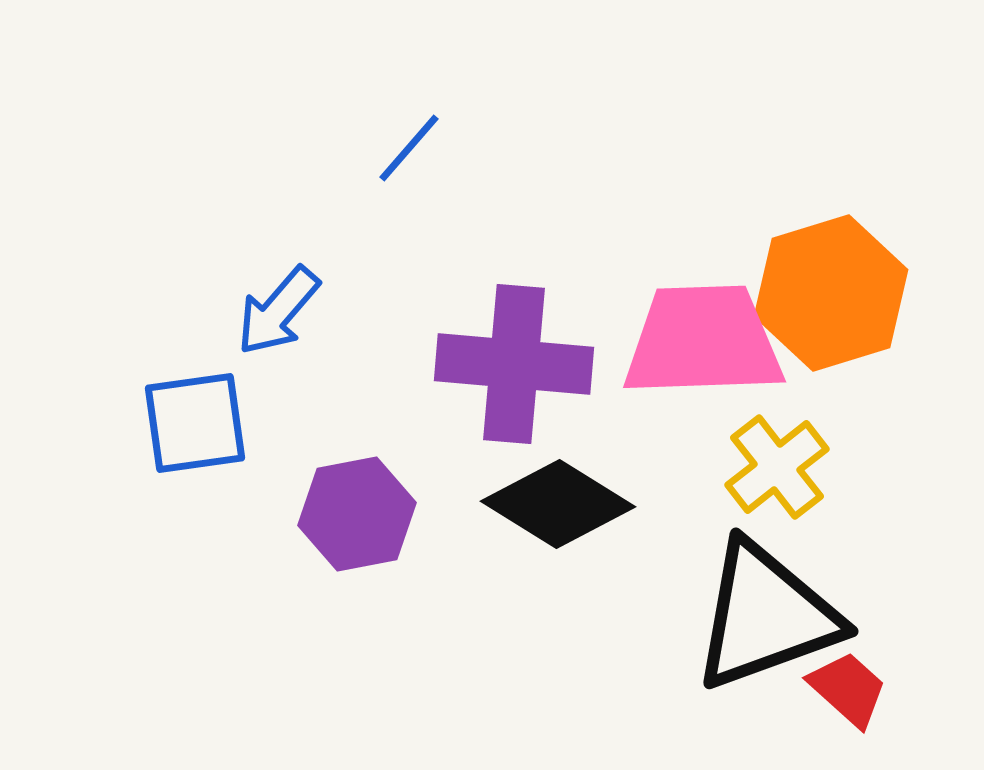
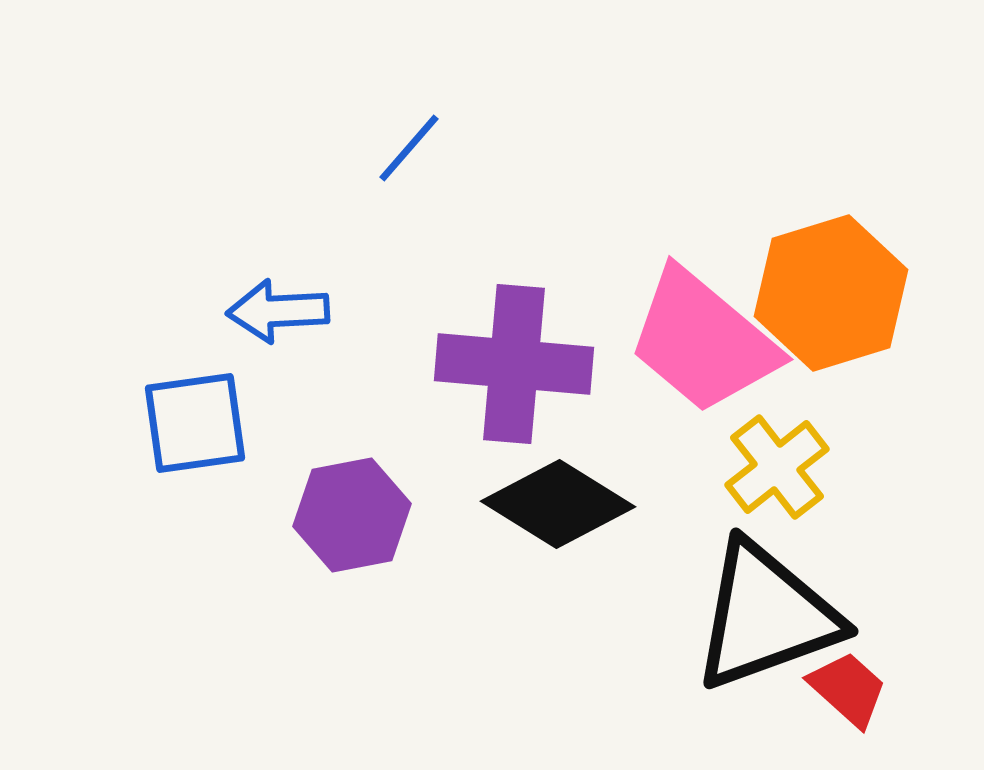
blue arrow: rotated 46 degrees clockwise
pink trapezoid: rotated 138 degrees counterclockwise
purple hexagon: moved 5 px left, 1 px down
